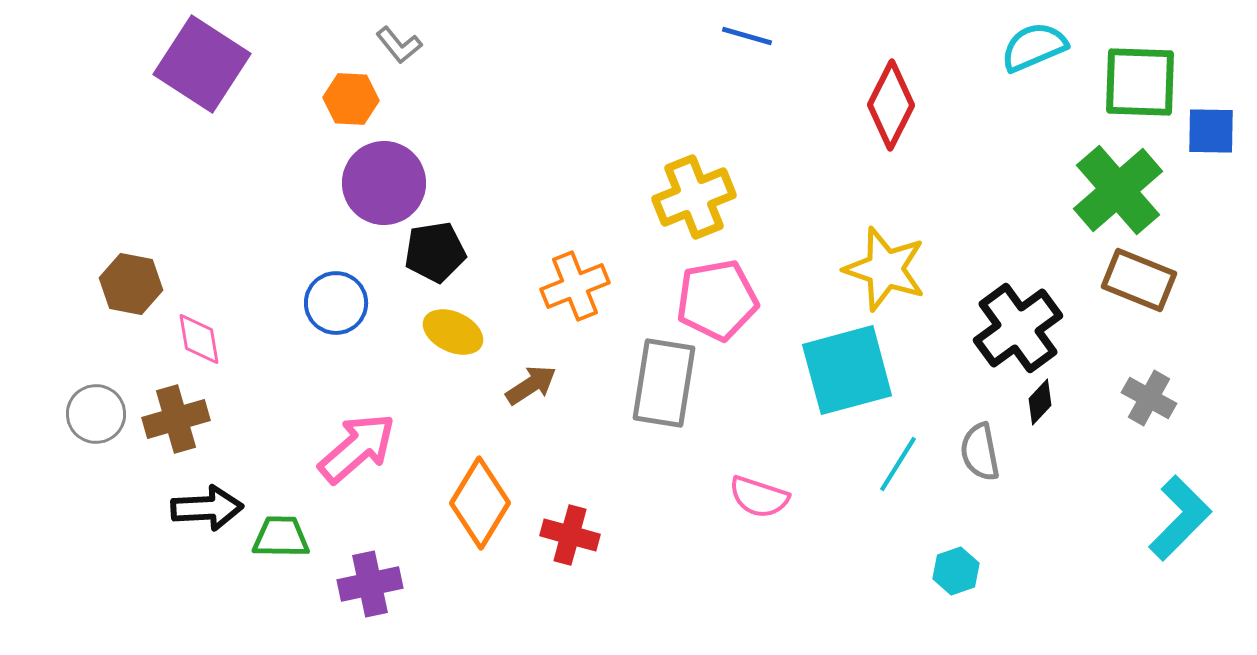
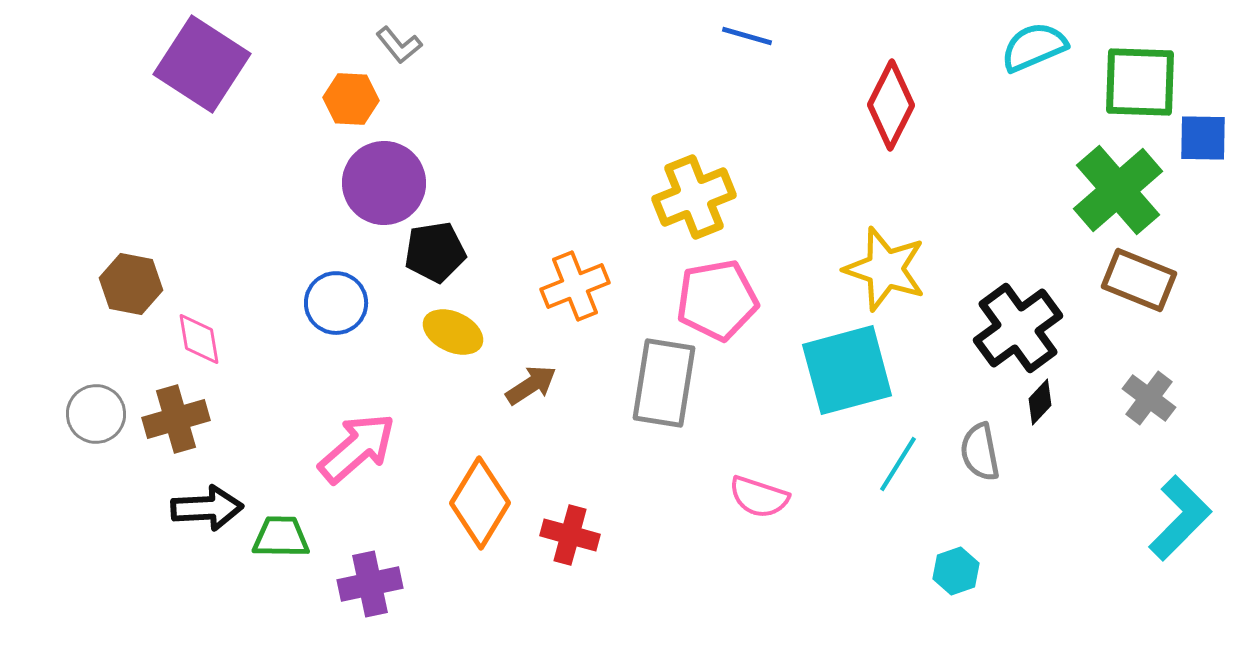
blue square: moved 8 px left, 7 px down
gray cross: rotated 8 degrees clockwise
